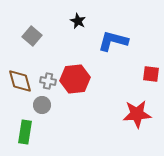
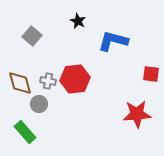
brown diamond: moved 2 px down
gray circle: moved 3 px left, 1 px up
green rectangle: rotated 50 degrees counterclockwise
